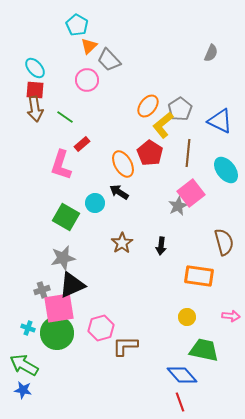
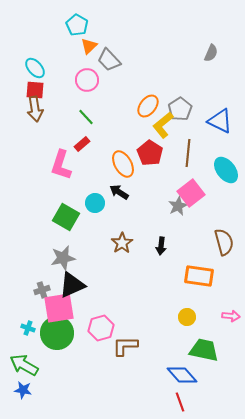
green line at (65, 117): moved 21 px right; rotated 12 degrees clockwise
